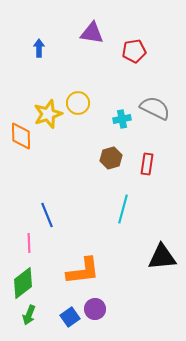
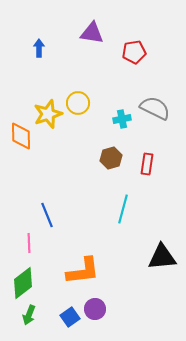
red pentagon: moved 1 px down
